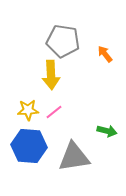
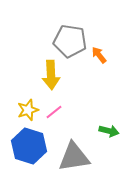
gray pentagon: moved 7 px right
orange arrow: moved 6 px left, 1 px down
yellow star: rotated 15 degrees counterclockwise
green arrow: moved 2 px right
blue hexagon: rotated 12 degrees clockwise
